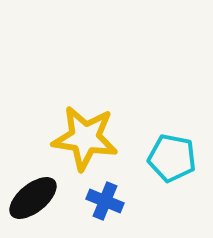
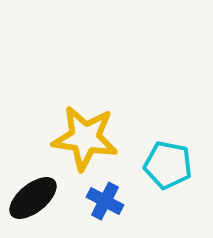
cyan pentagon: moved 4 px left, 7 px down
blue cross: rotated 6 degrees clockwise
